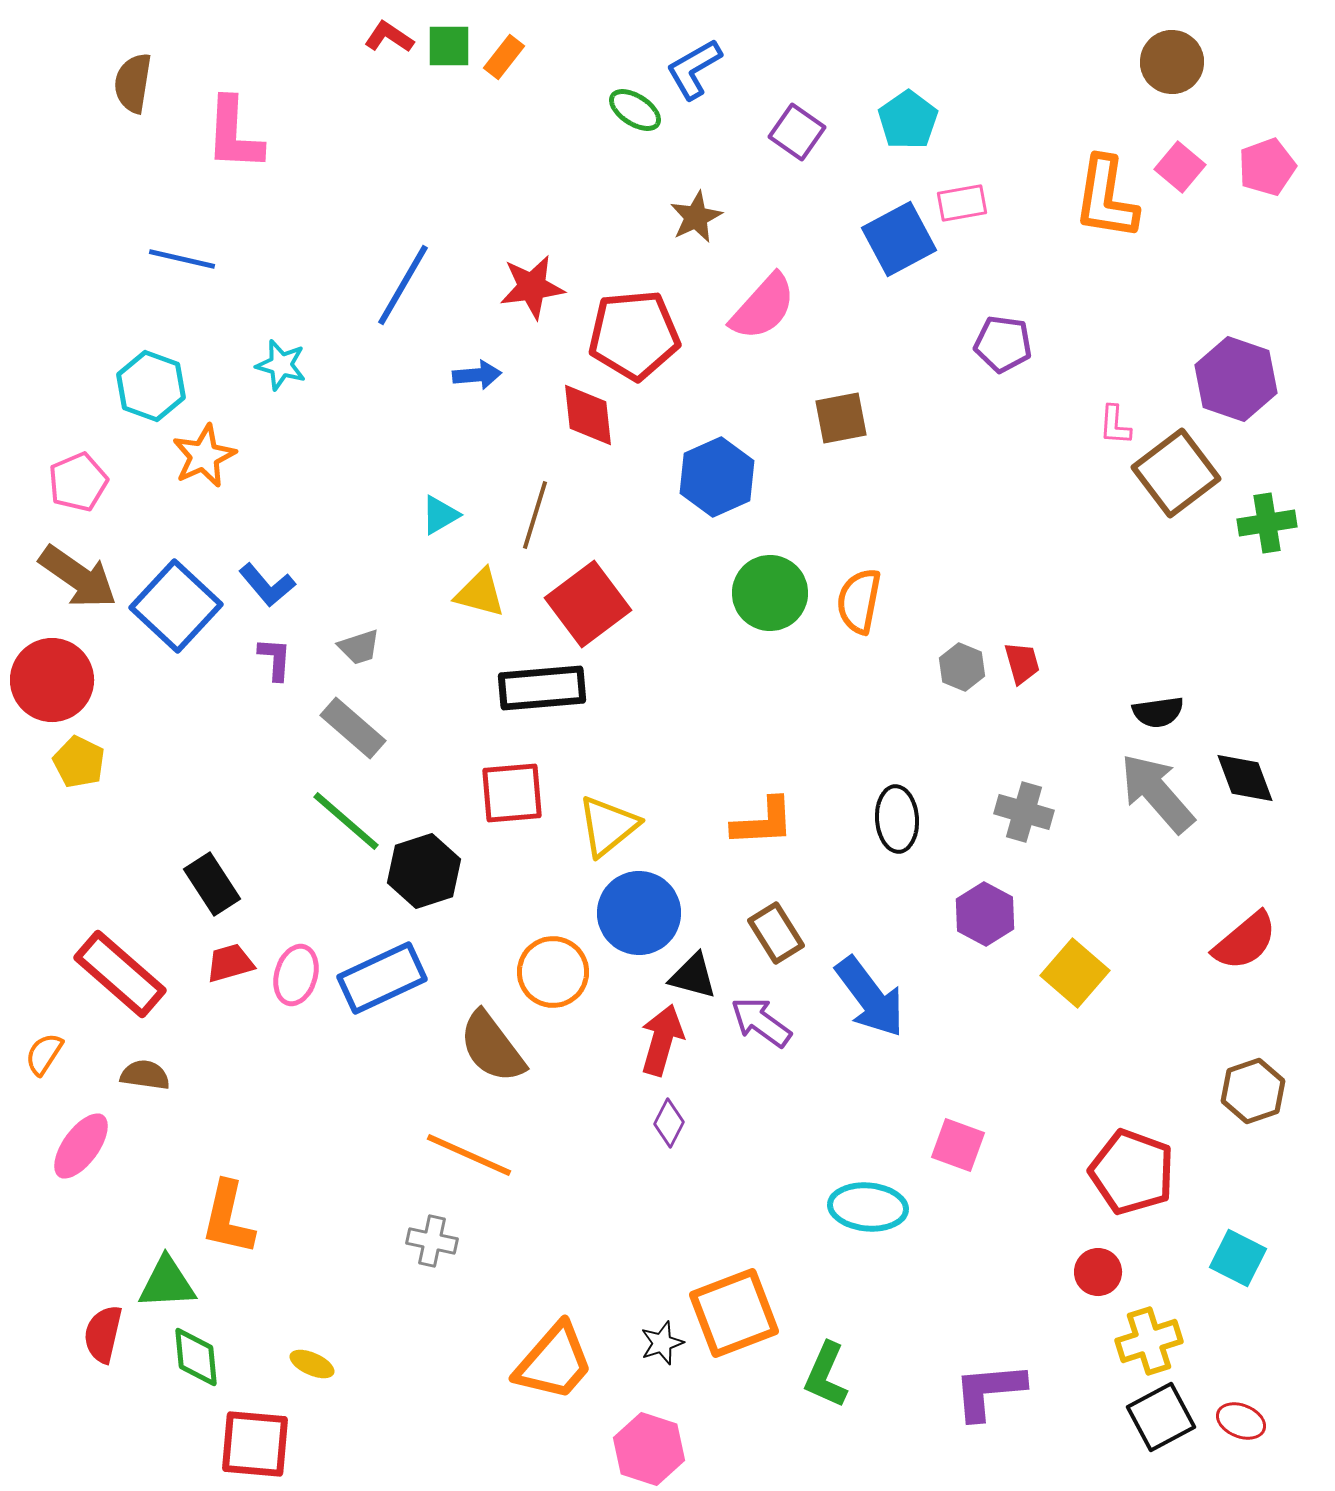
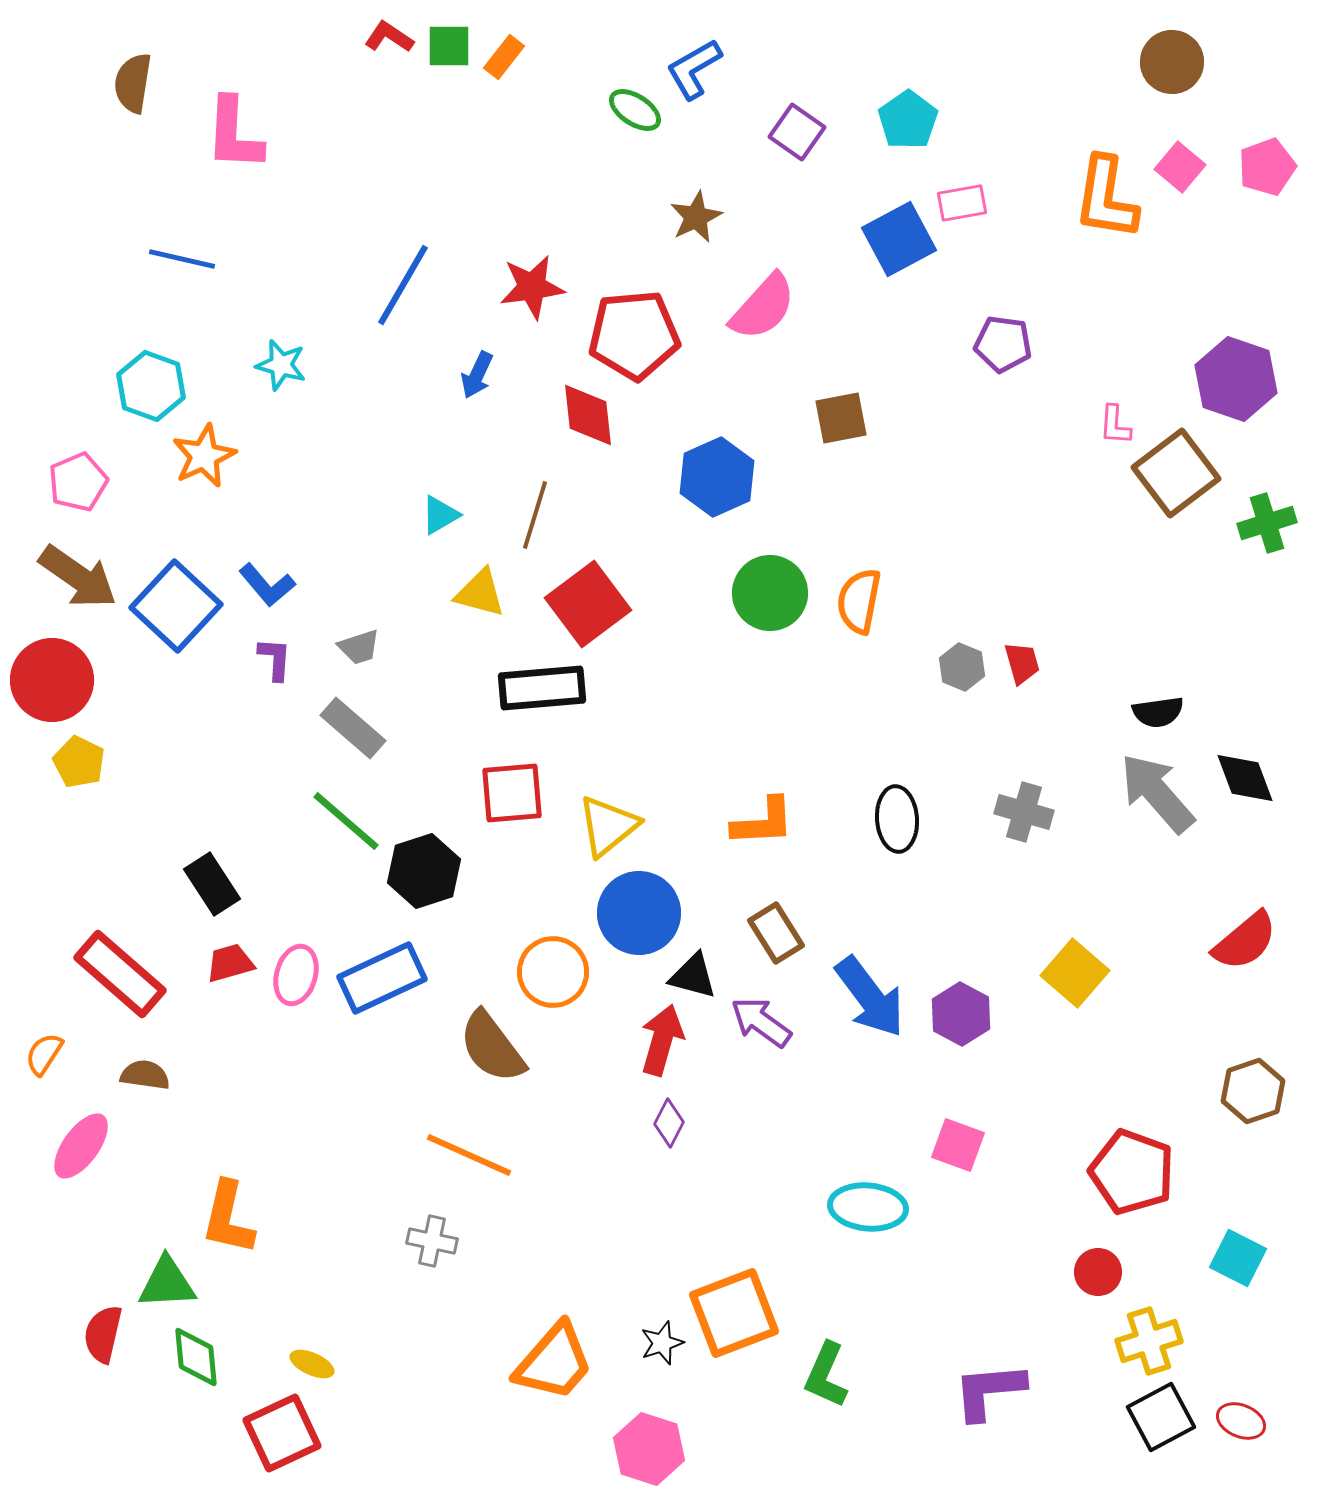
blue arrow at (477, 375): rotated 120 degrees clockwise
green cross at (1267, 523): rotated 8 degrees counterclockwise
purple hexagon at (985, 914): moved 24 px left, 100 px down
red square at (255, 1444): moved 27 px right, 11 px up; rotated 30 degrees counterclockwise
